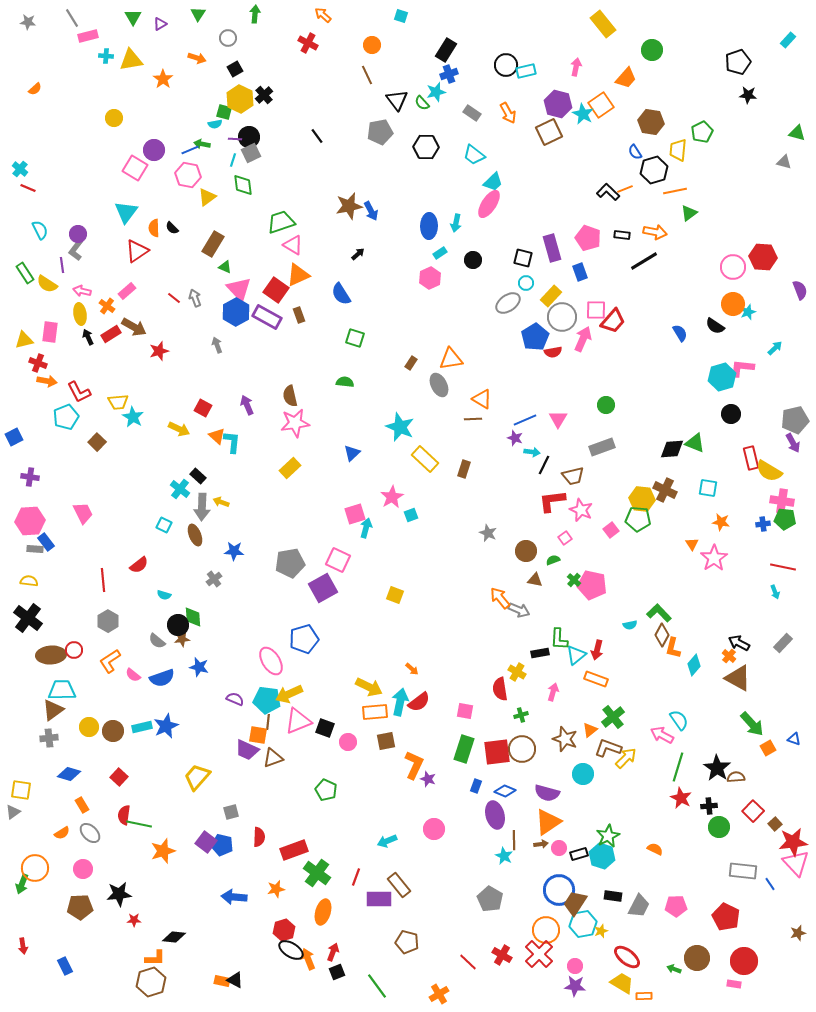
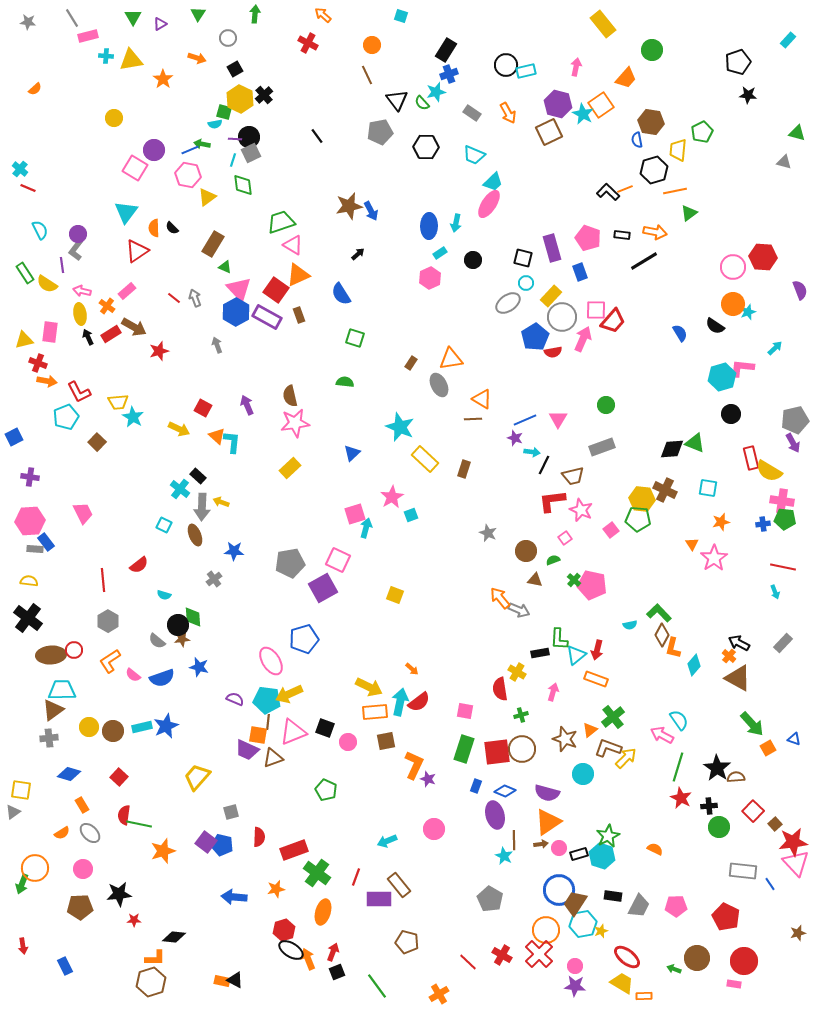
blue semicircle at (635, 152): moved 2 px right, 12 px up; rotated 21 degrees clockwise
cyan trapezoid at (474, 155): rotated 15 degrees counterclockwise
orange star at (721, 522): rotated 24 degrees counterclockwise
pink triangle at (298, 721): moved 5 px left, 11 px down
